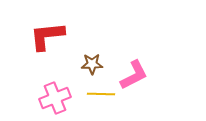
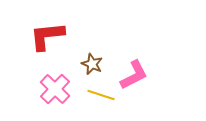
brown star: rotated 25 degrees clockwise
yellow line: moved 1 px down; rotated 16 degrees clockwise
pink cross: moved 9 px up; rotated 24 degrees counterclockwise
